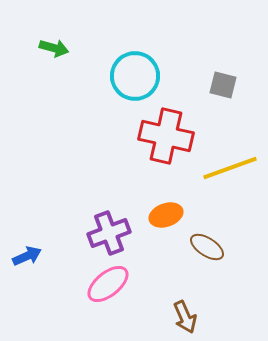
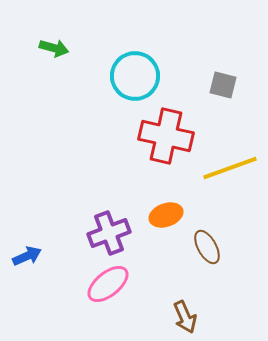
brown ellipse: rotated 28 degrees clockwise
